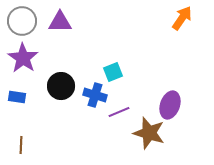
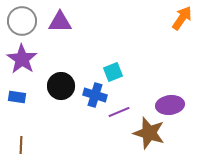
purple star: moved 1 px left, 1 px down
purple ellipse: rotated 64 degrees clockwise
